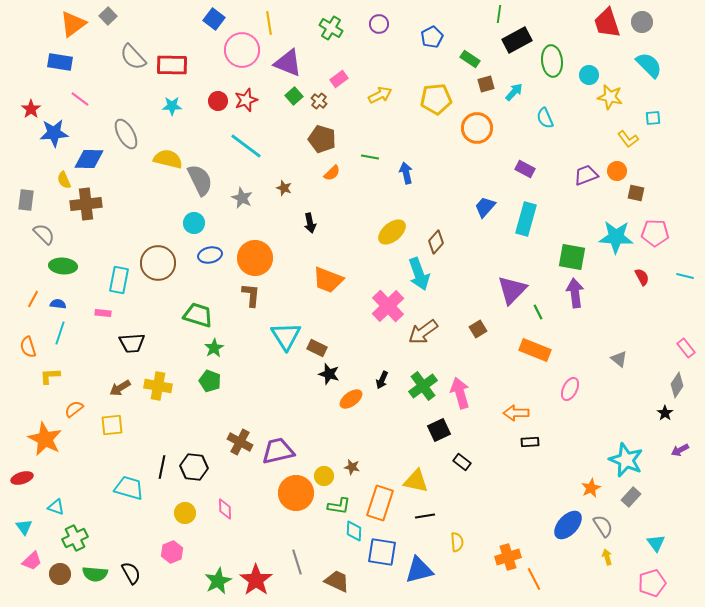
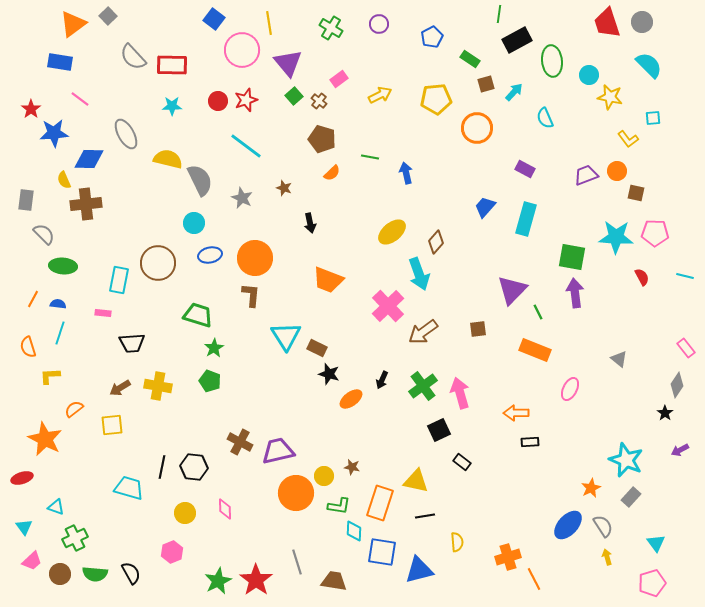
purple triangle at (288, 63): rotated 28 degrees clockwise
brown square at (478, 329): rotated 24 degrees clockwise
brown trapezoid at (337, 581): moved 3 px left; rotated 16 degrees counterclockwise
